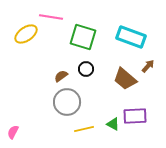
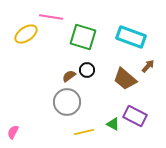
black circle: moved 1 px right, 1 px down
brown semicircle: moved 8 px right
purple rectangle: rotated 30 degrees clockwise
yellow line: moved 3 px down
